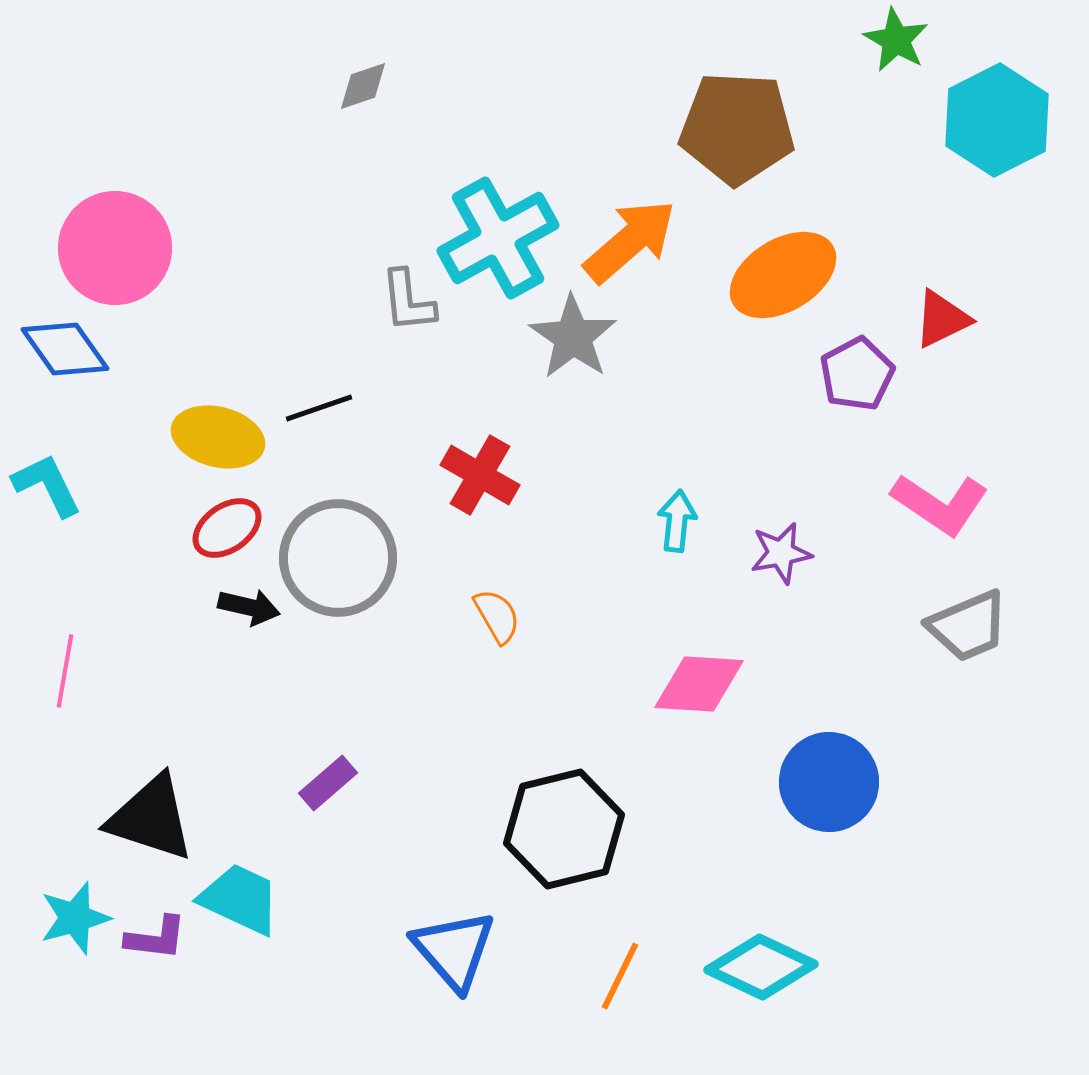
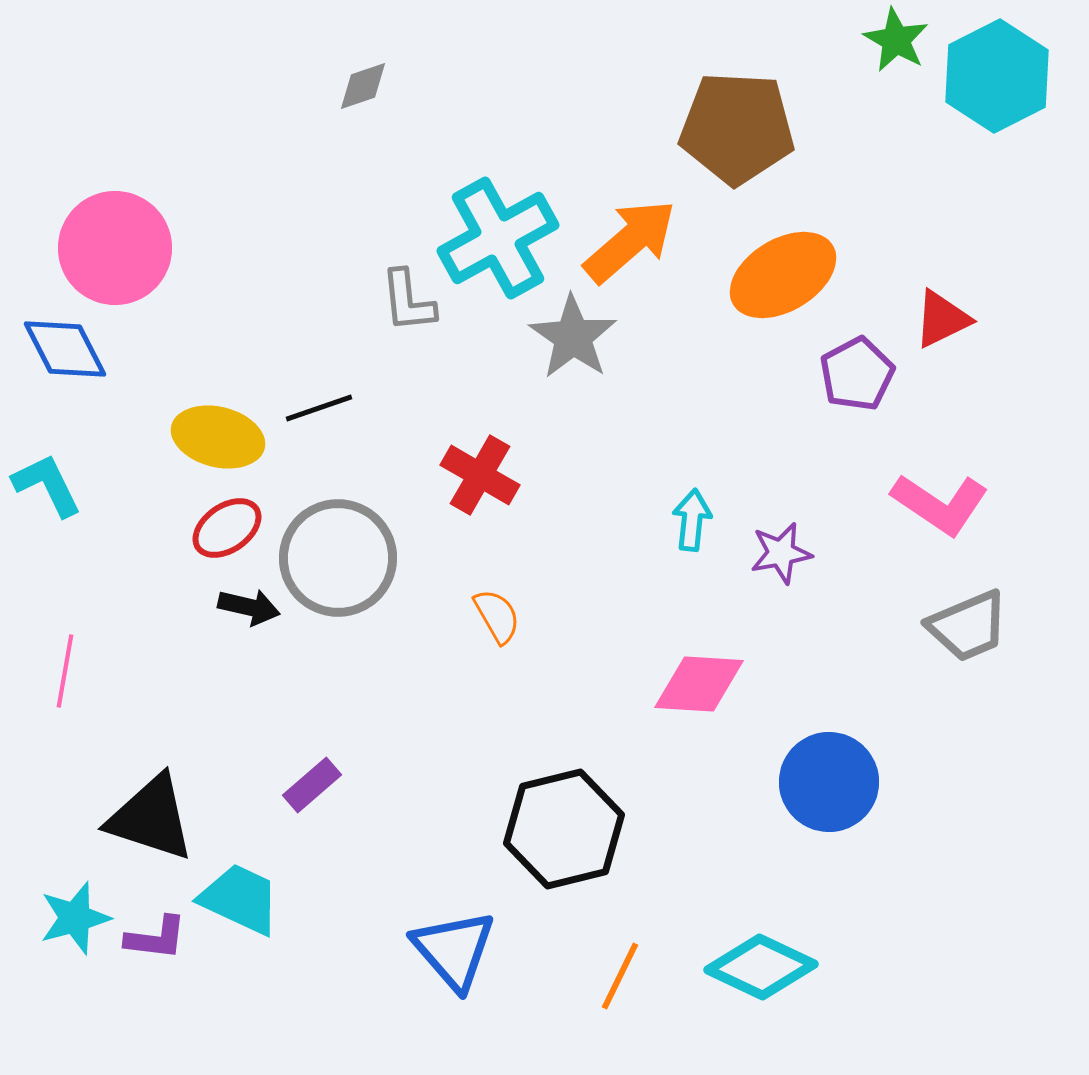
cyan hexagon: moved 44 px up
blue diamond: rotated 8 degrees clockwise
cyan arrow: moved 15 px right, 1 px up
purple rectangle: moved 16 px left, 2 px down
